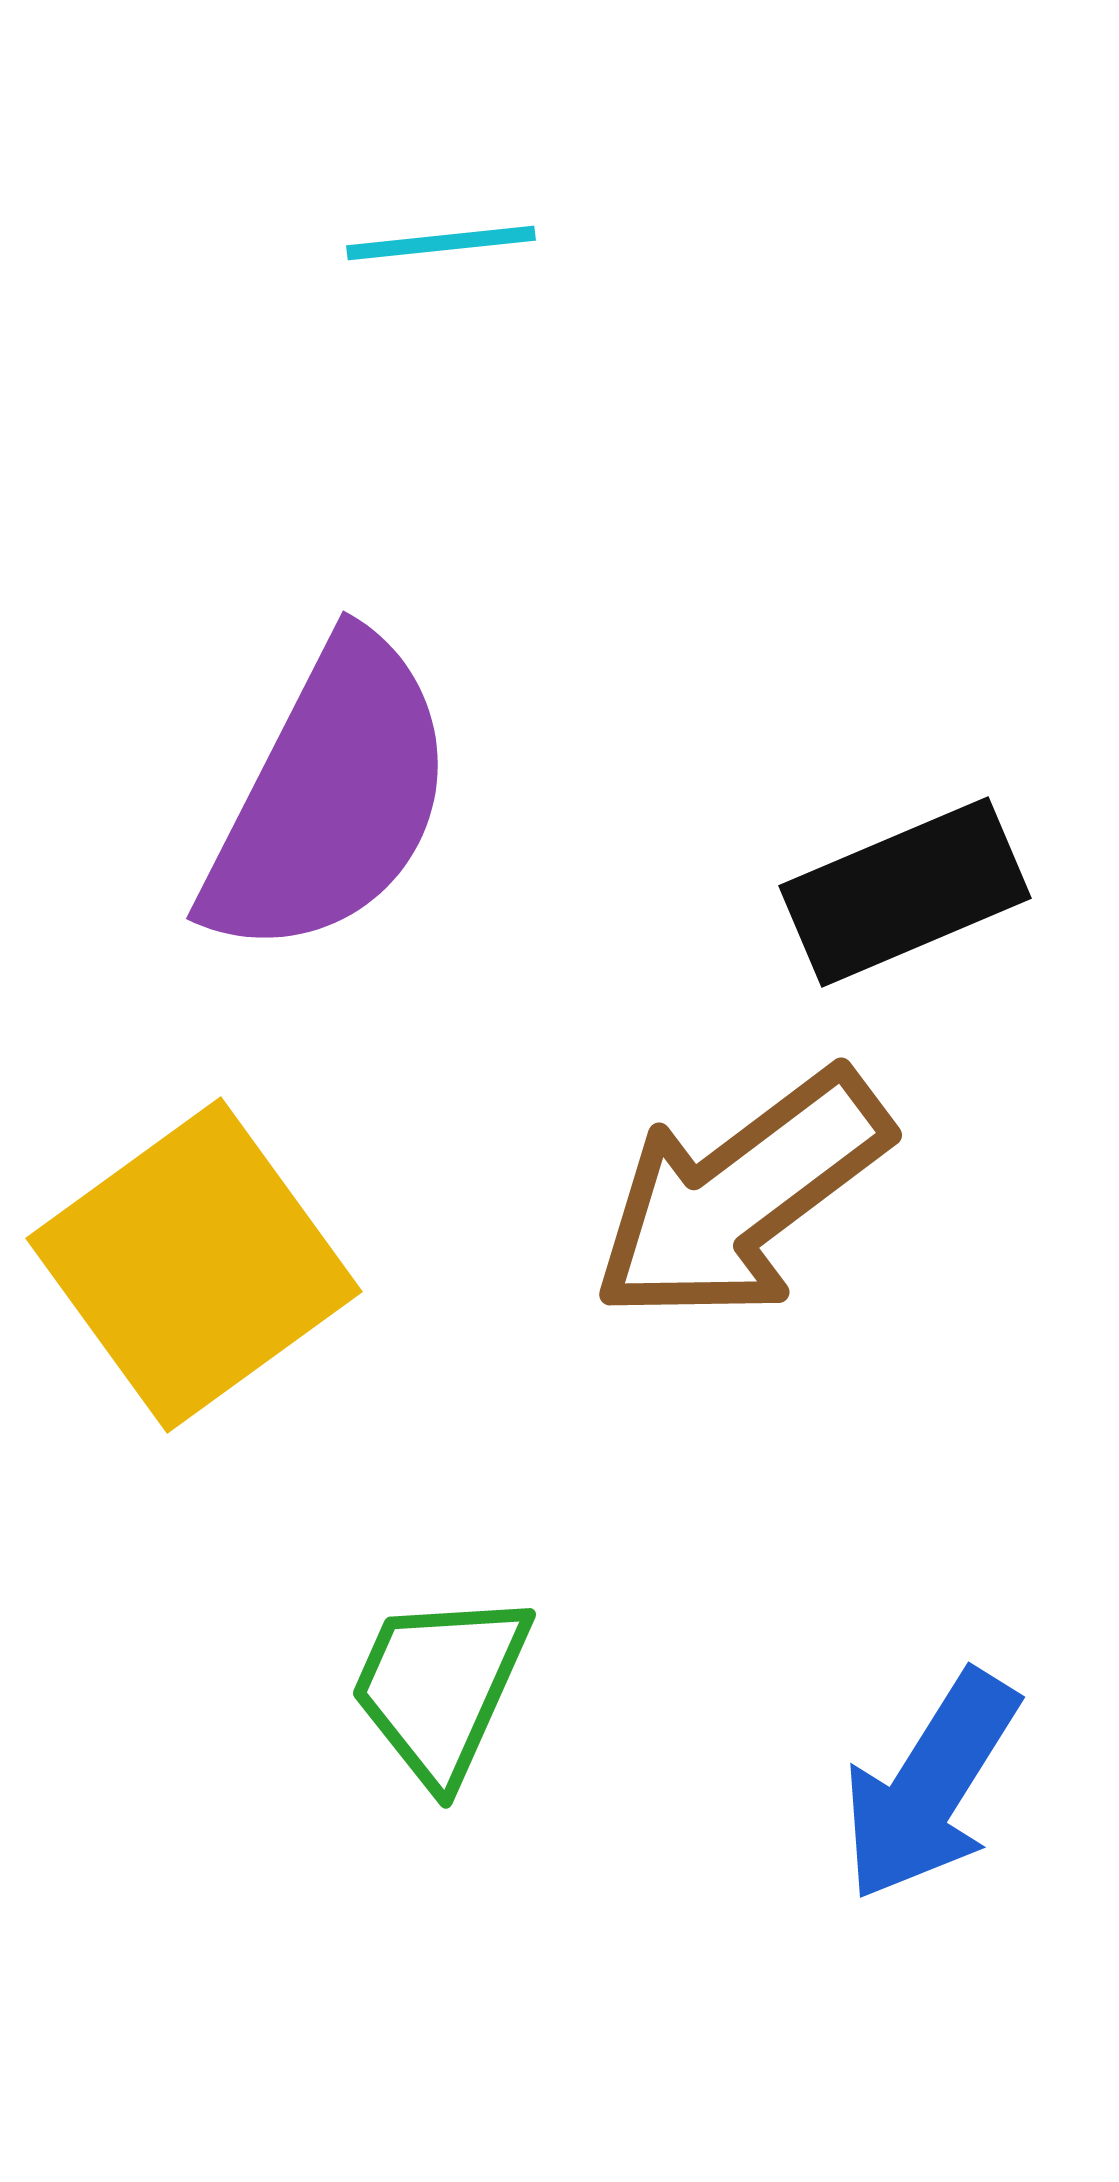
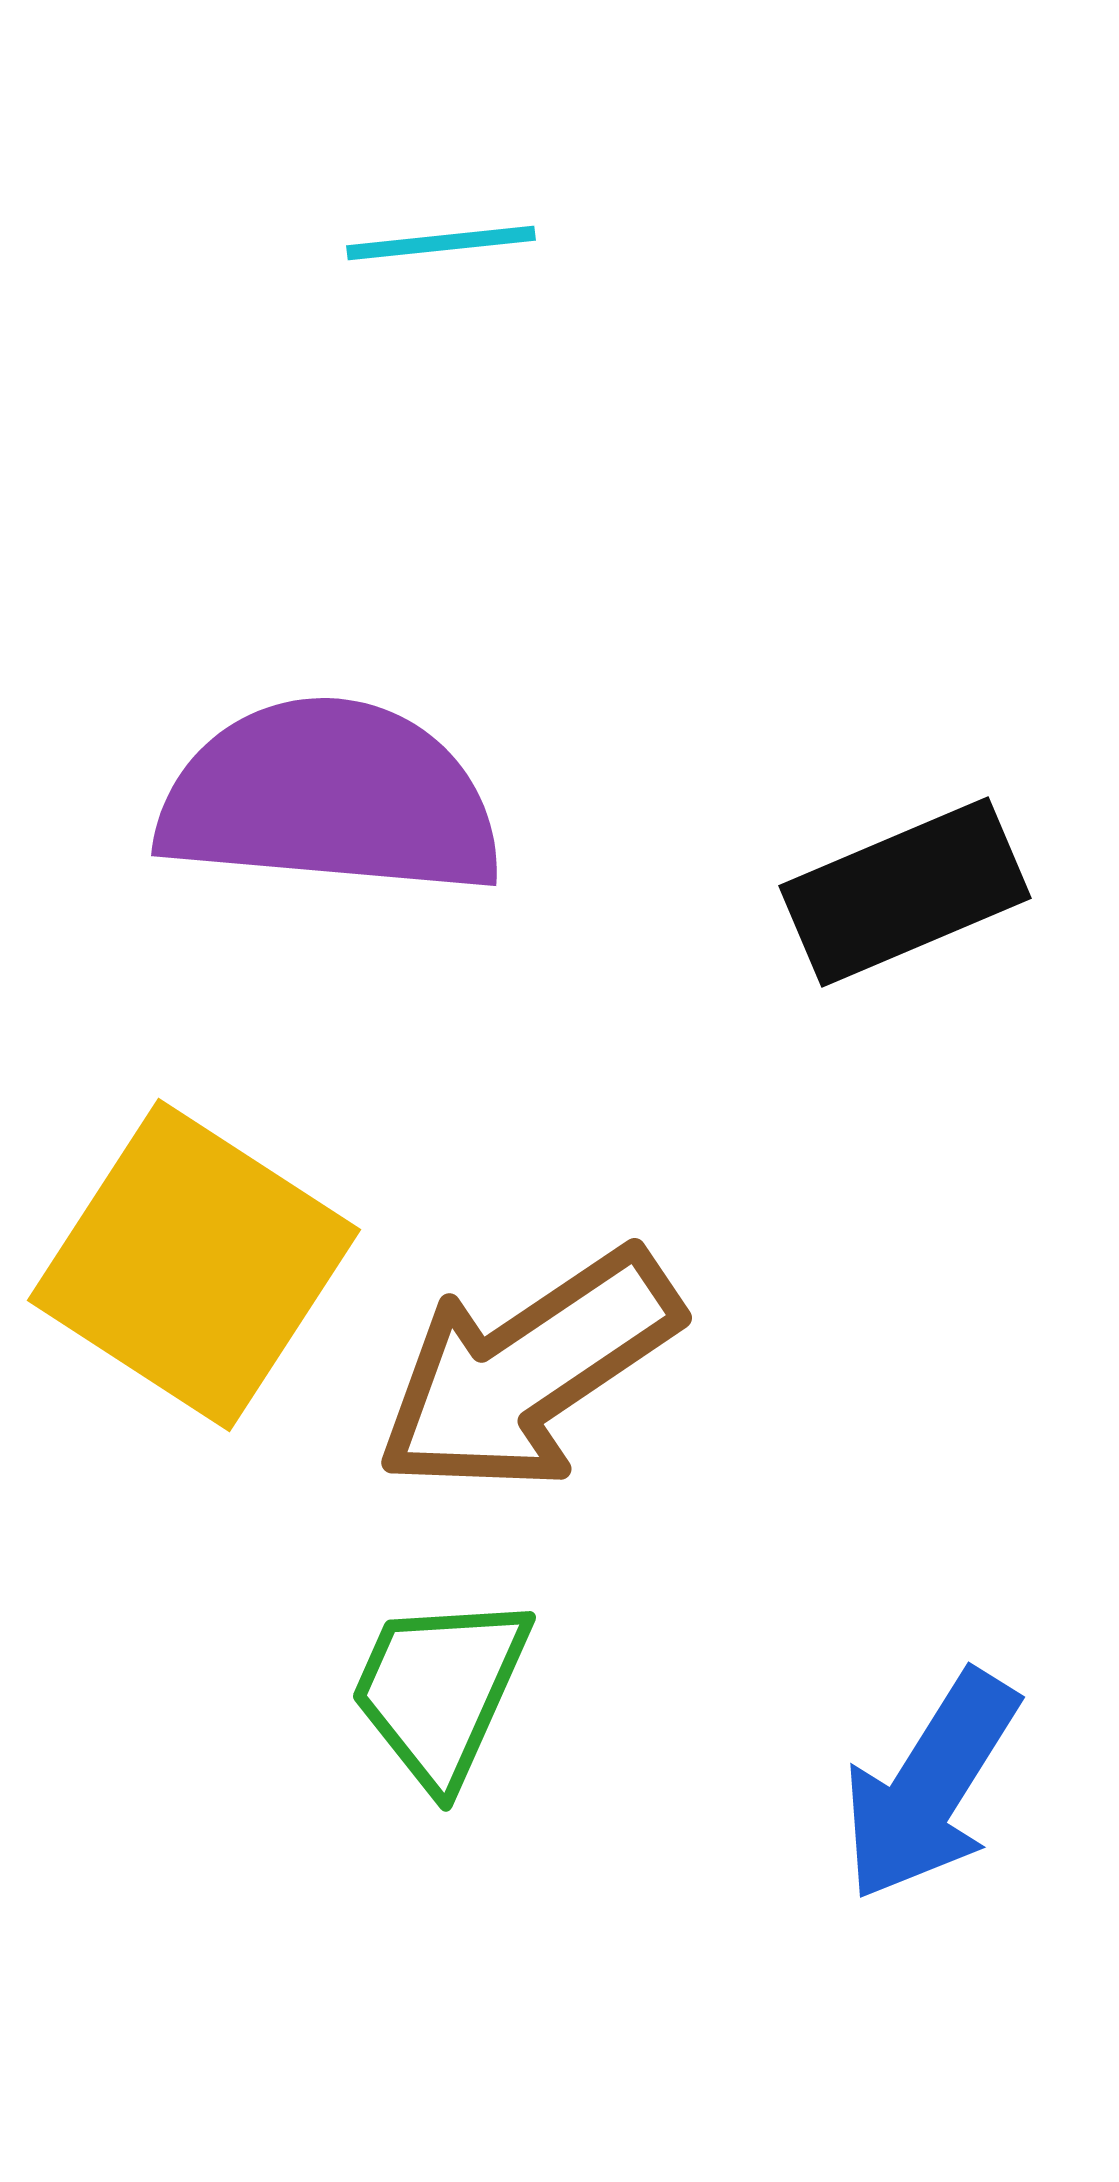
purple semicircle: rotated 112 degrees counterclockwise
brown arrow: moved 213 px left, 175 px down; rotated 3 degrees clockwise
yellow square: rotated 21 degrees counterclockwise
green trapezoid: moved 3 px down
